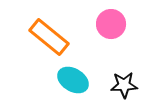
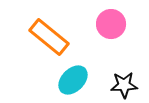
cyan ellipse: rotated 76 degrees counterclockwise
